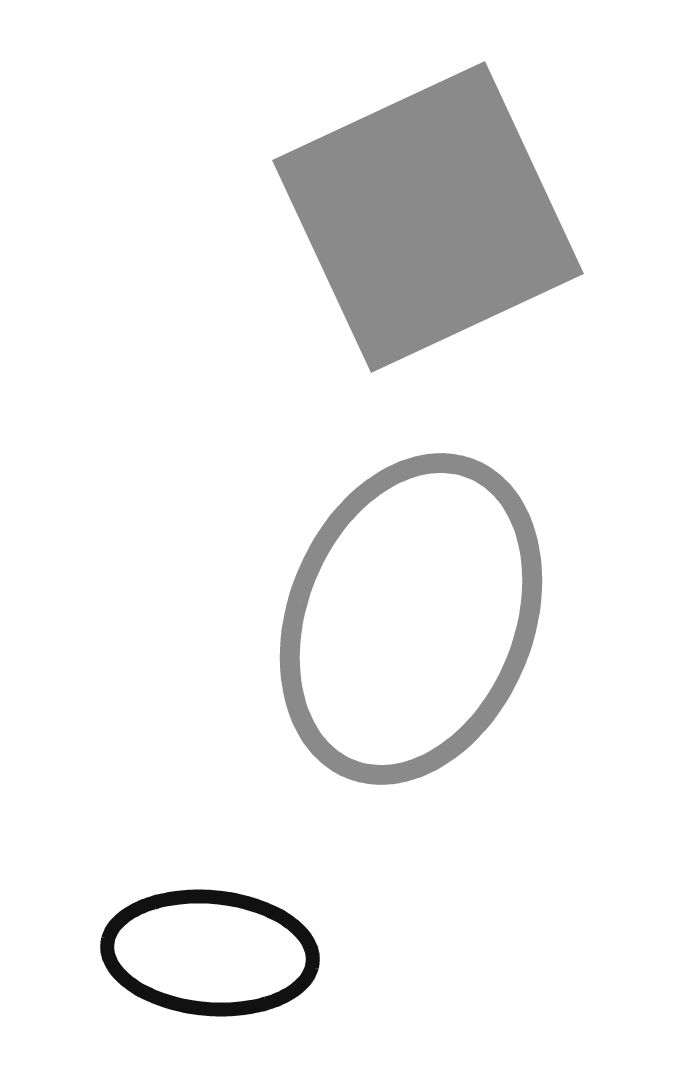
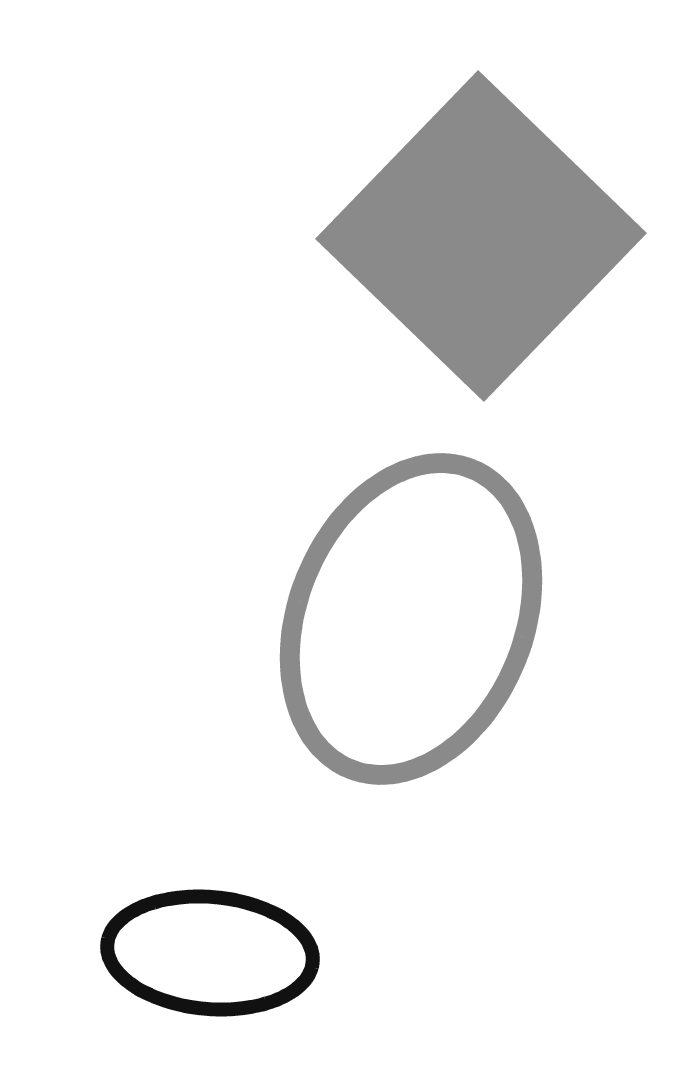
gray square: moved 53 px right, 19 px down; rotated 21 degrees counterclockwise
